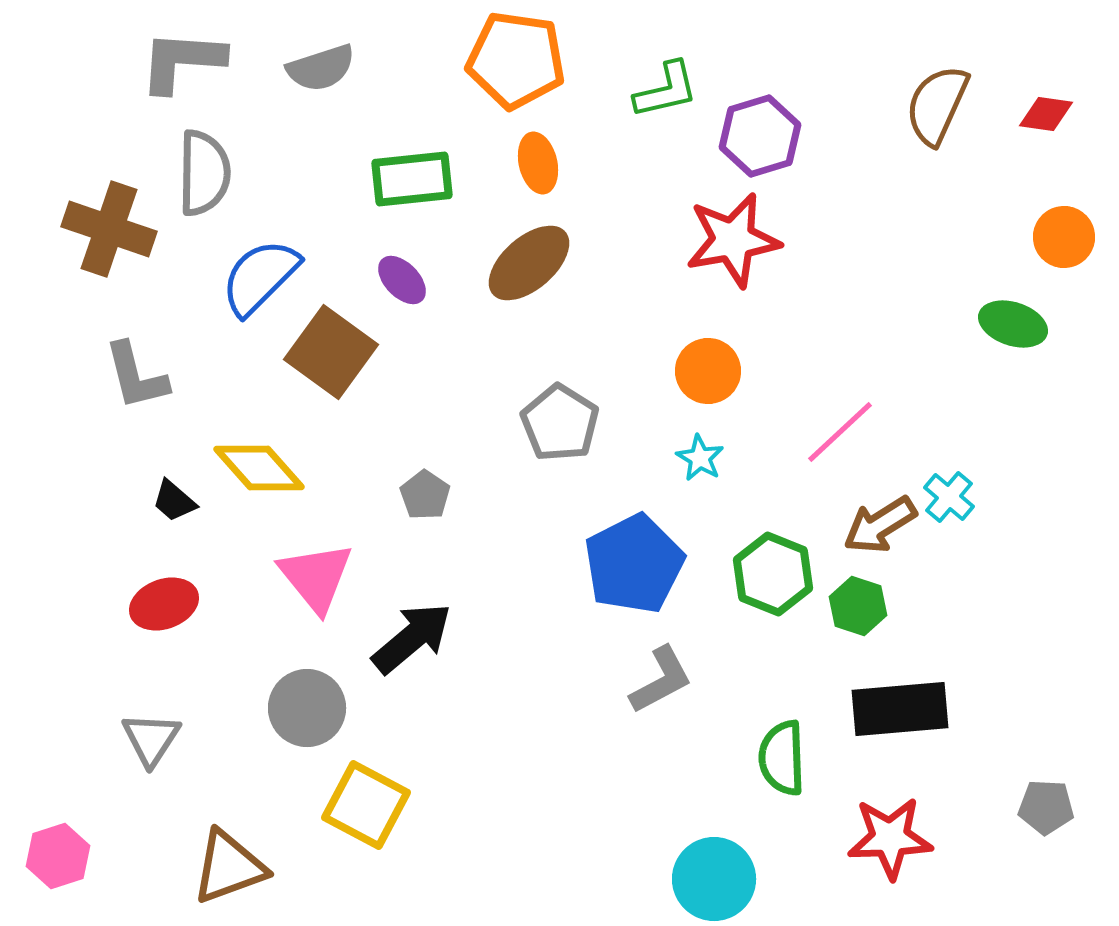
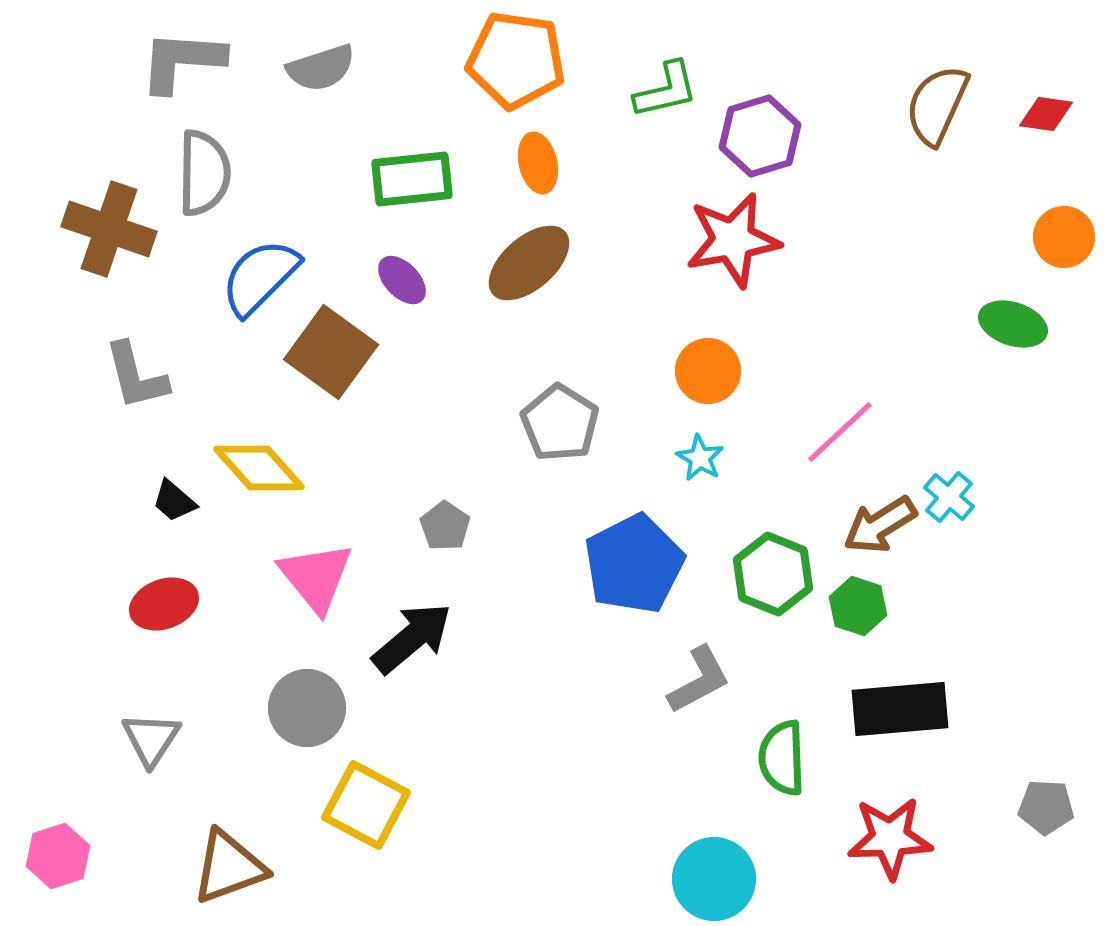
gray pentagon at (425, 495): moved 20 px right, 31 px down
gray L-shape at (661, 680): moved 38 px right
